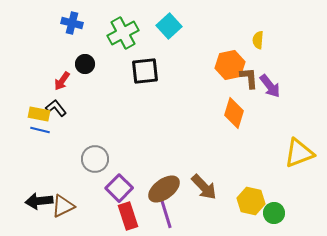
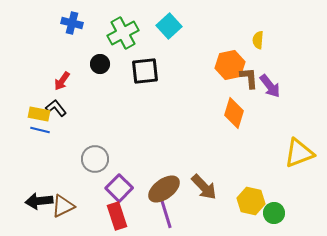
black circle: moved 15 px right
red rectangle: moved 11 px left
